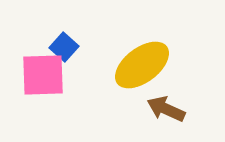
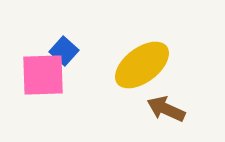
blue square: moved 4 px down
